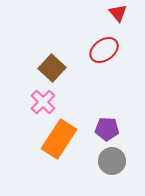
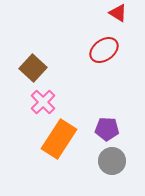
red triangle: rotated 18 degrees counterclockwise
brown square: moved 19 px left
